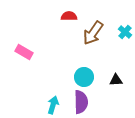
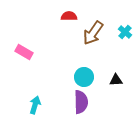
cyan arrow: moved 18 px left
